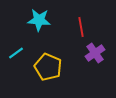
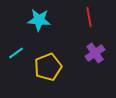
red line: moved 8 px right, 10 px up
yellow pentagon: rotated 28 degrees clockwise
